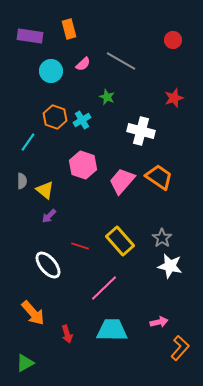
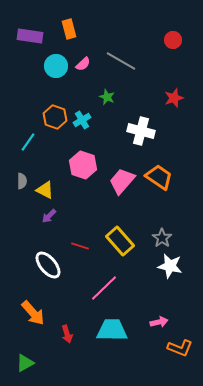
cyan circle: moved 5 px right, 5 px up
yellow triangle: rotated 12 degrees counterclockwise
orange L-shape: rotated 70 degrees clockwise
